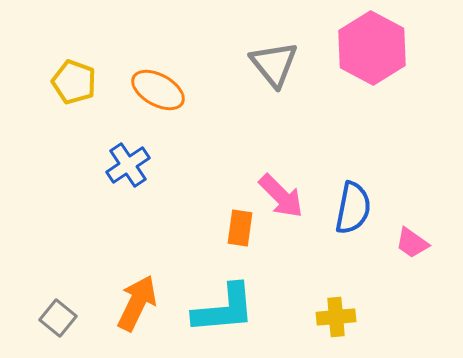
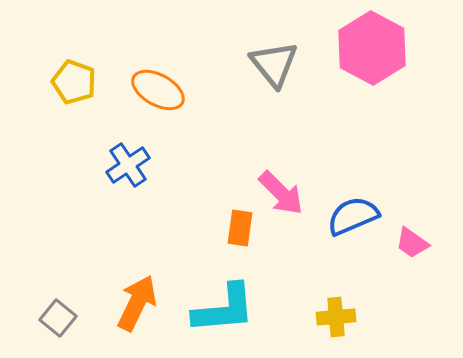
pink arrow: moved 3 px up
blue semicircle: moved 8 px down; rotated 124 degrees counterclockwise
